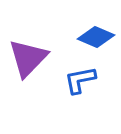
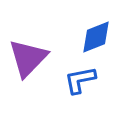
blue diamond: rotated 45 degrees counterclockwise
